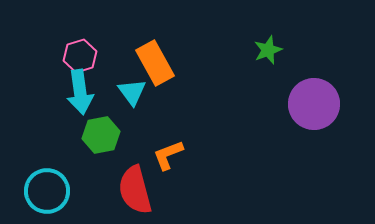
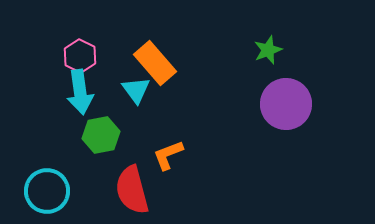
pink hexagon: rotated 16 degrees counterclockwise
orange rectangle: rotated 12 degrees counterclockwise
cyan triangle: moved 4 px right, 2 px up
purple circle: moved 28 px left
red semicircle: moved 3 px left
